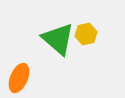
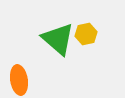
orange ellipse: moved 2 px down; rotated 32 degrees counterclockwise
